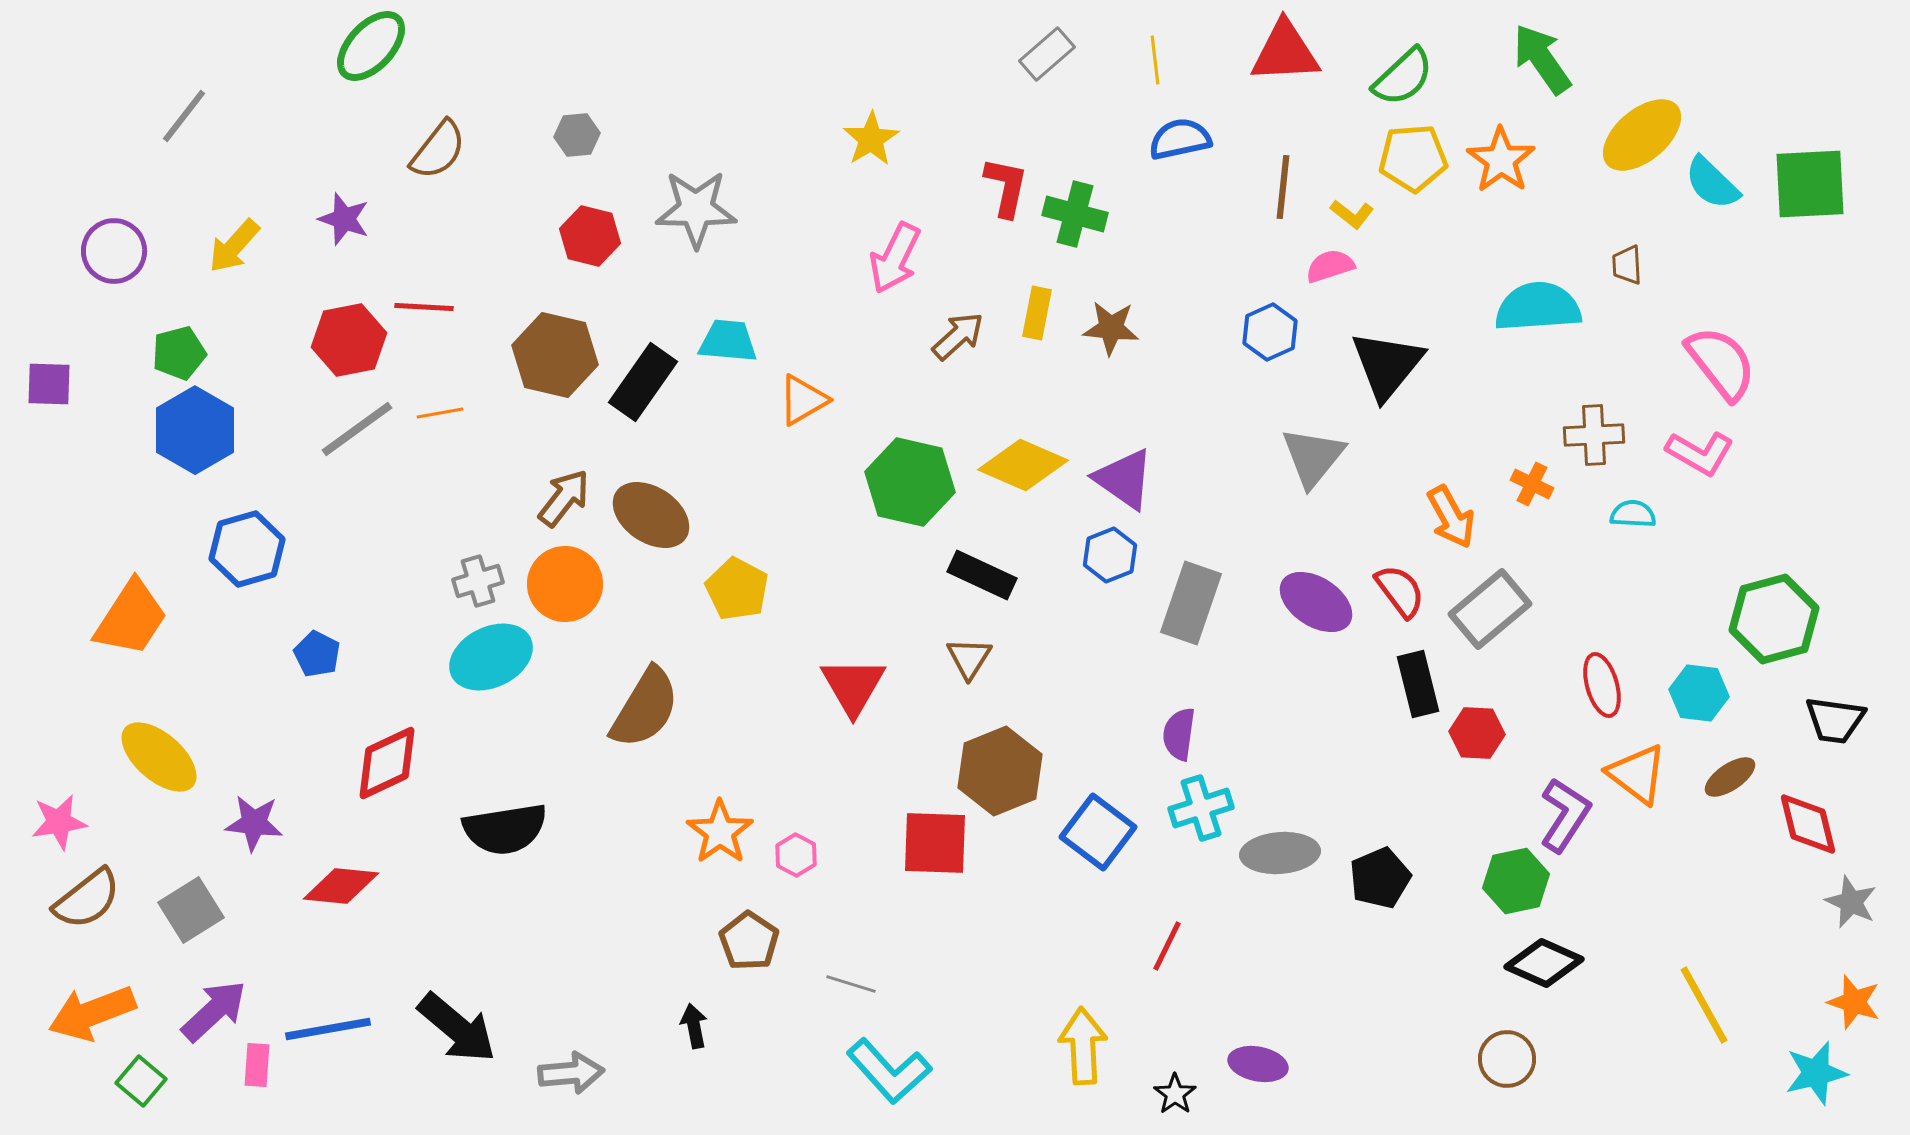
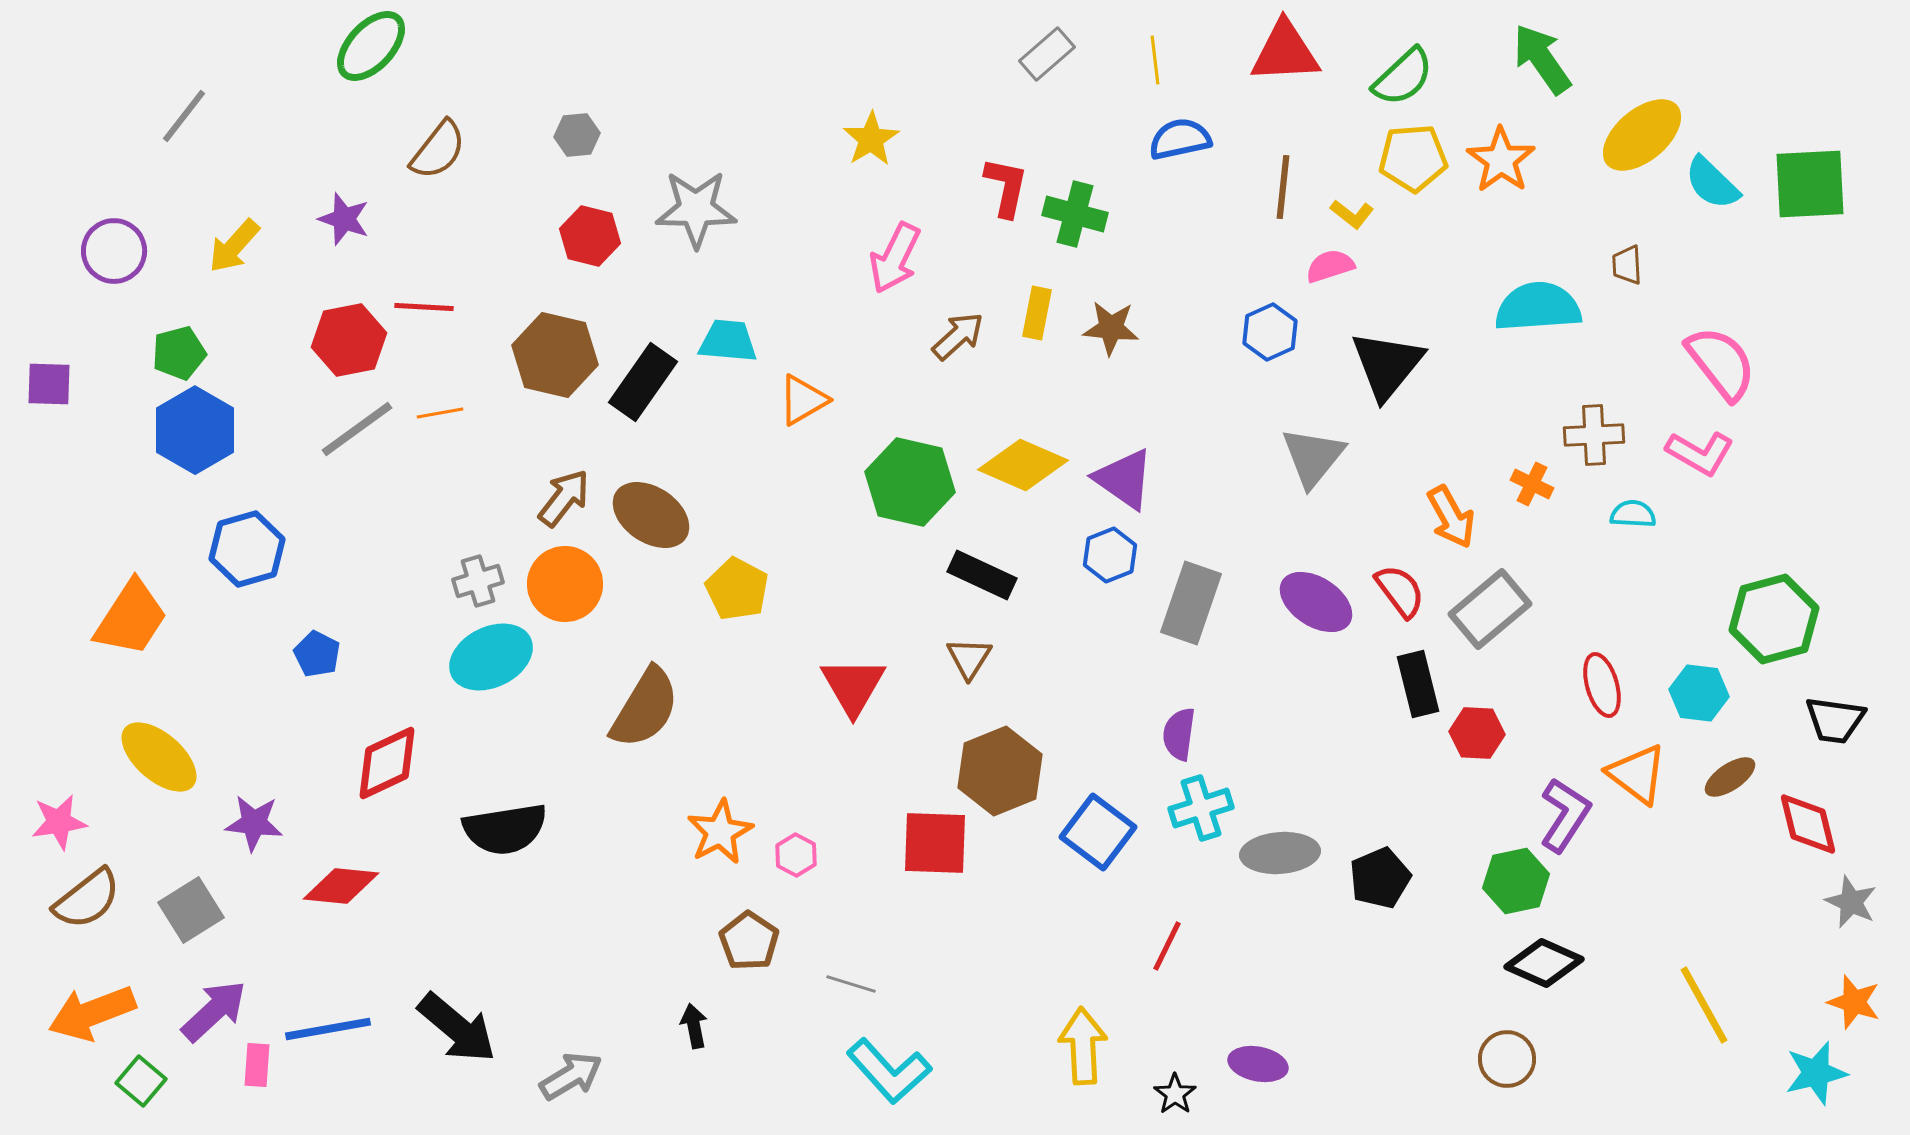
orange star at (720, 832): rotated 8 degrees clockwise
gray arrow at (571, 1073): moved 3 px down; rotated 26 degrees counterclockwise
